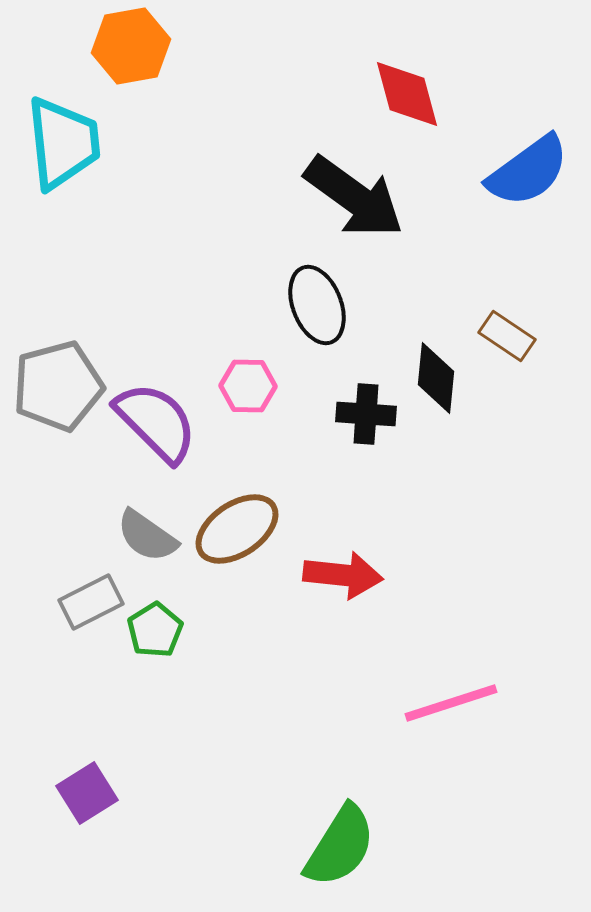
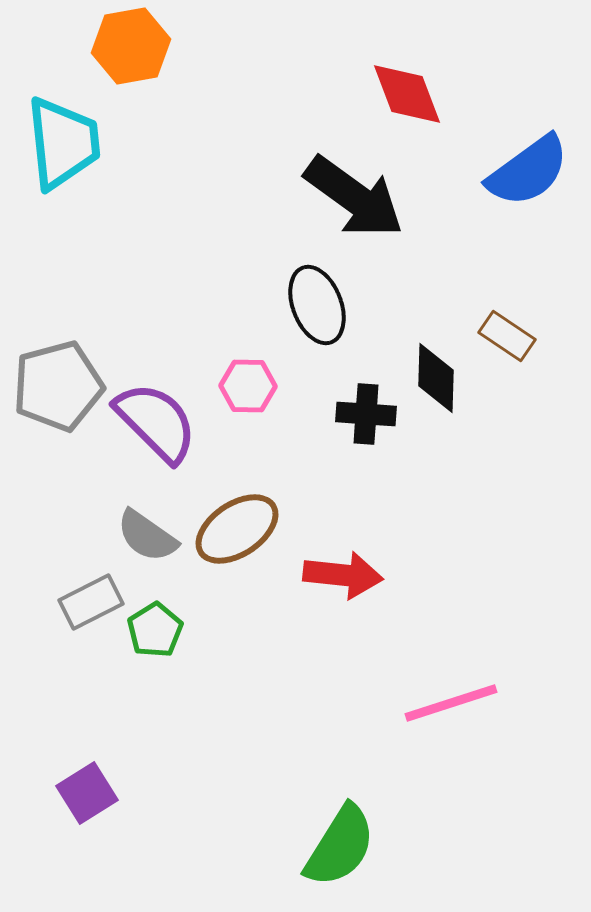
red diamond: rotated 6 degrees counterclockwise
black diamond: rotated 4 degrees counterclockwise
